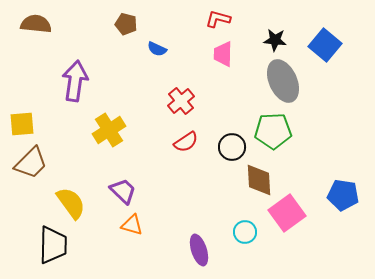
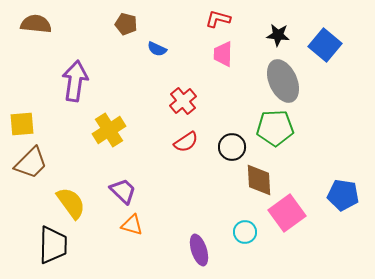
black star: moved 3 px right, 5 px up
red cross: moved 2 px right
green pentagon: moved 2 px right, 3 px up
